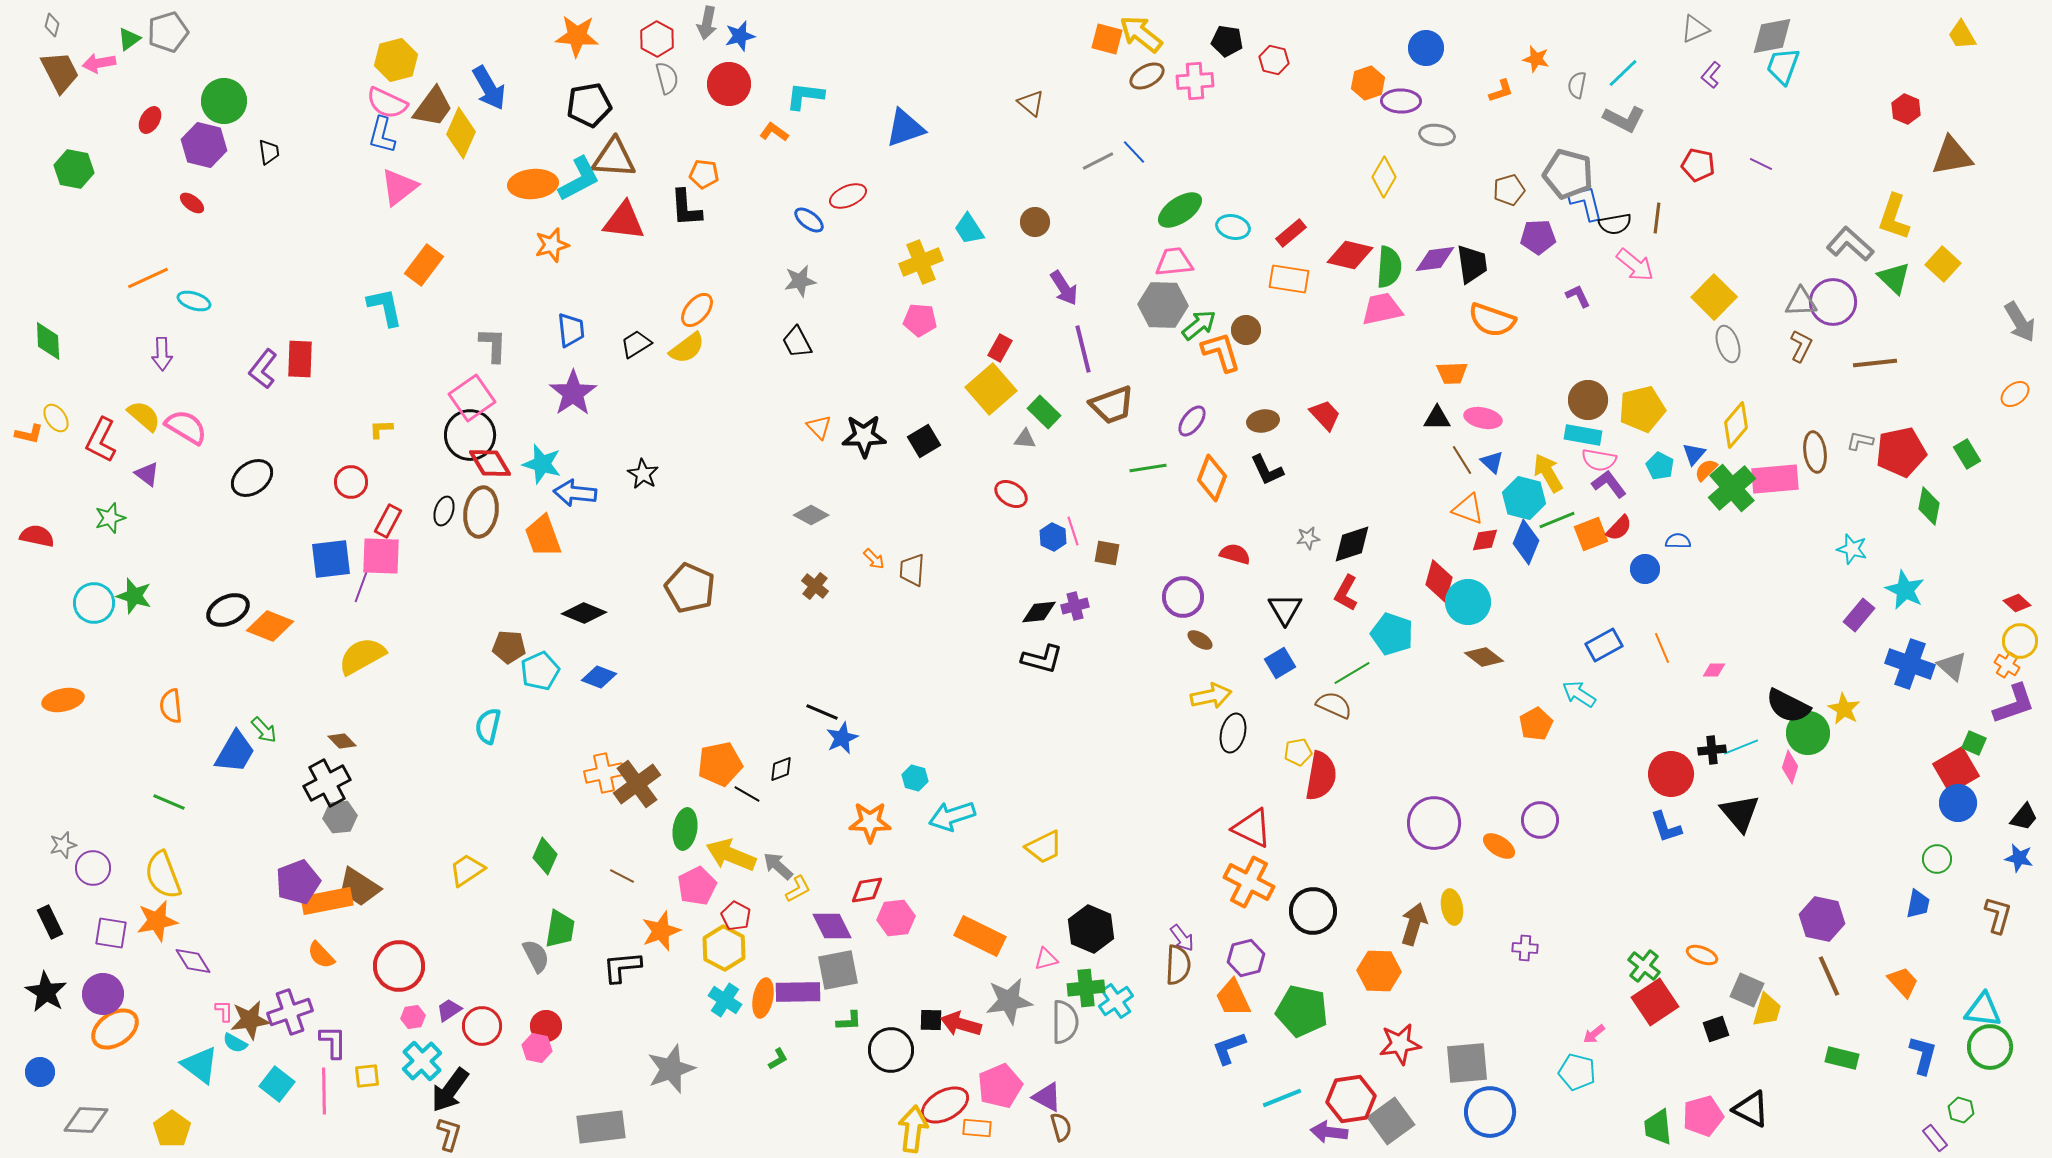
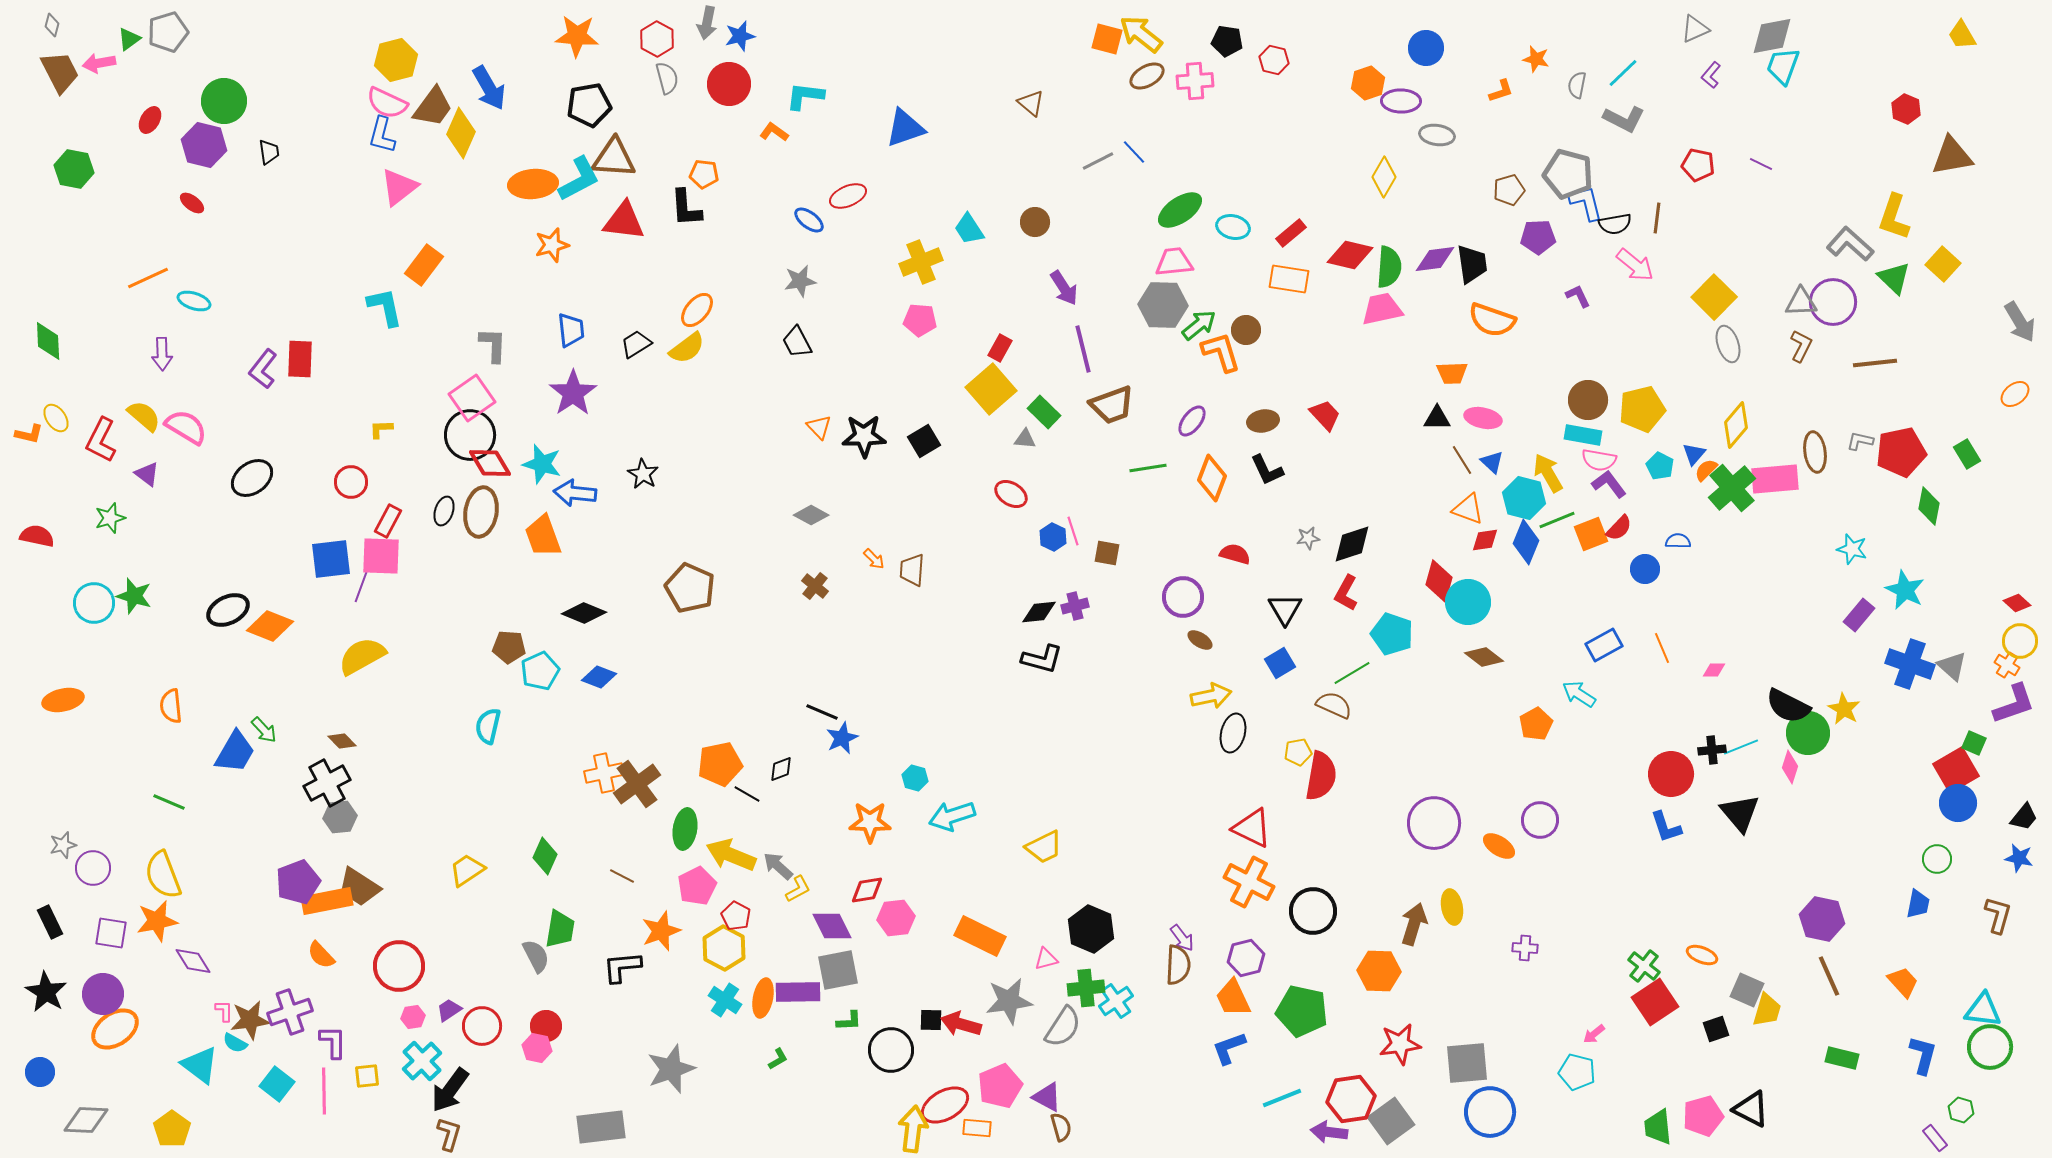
gray semicircle at (1065, 1022): moved 2 px left, 5 px down; rotated 33 degrees clockwise
